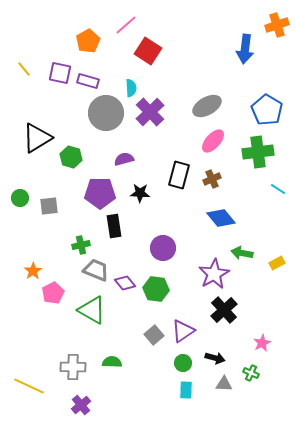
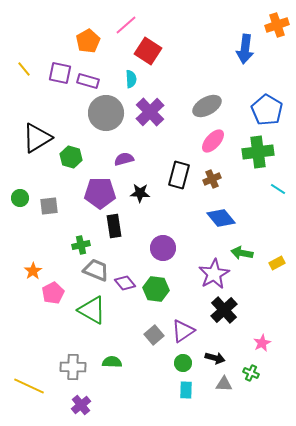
cyan semicircle at (131, 88): moved 9 px up
